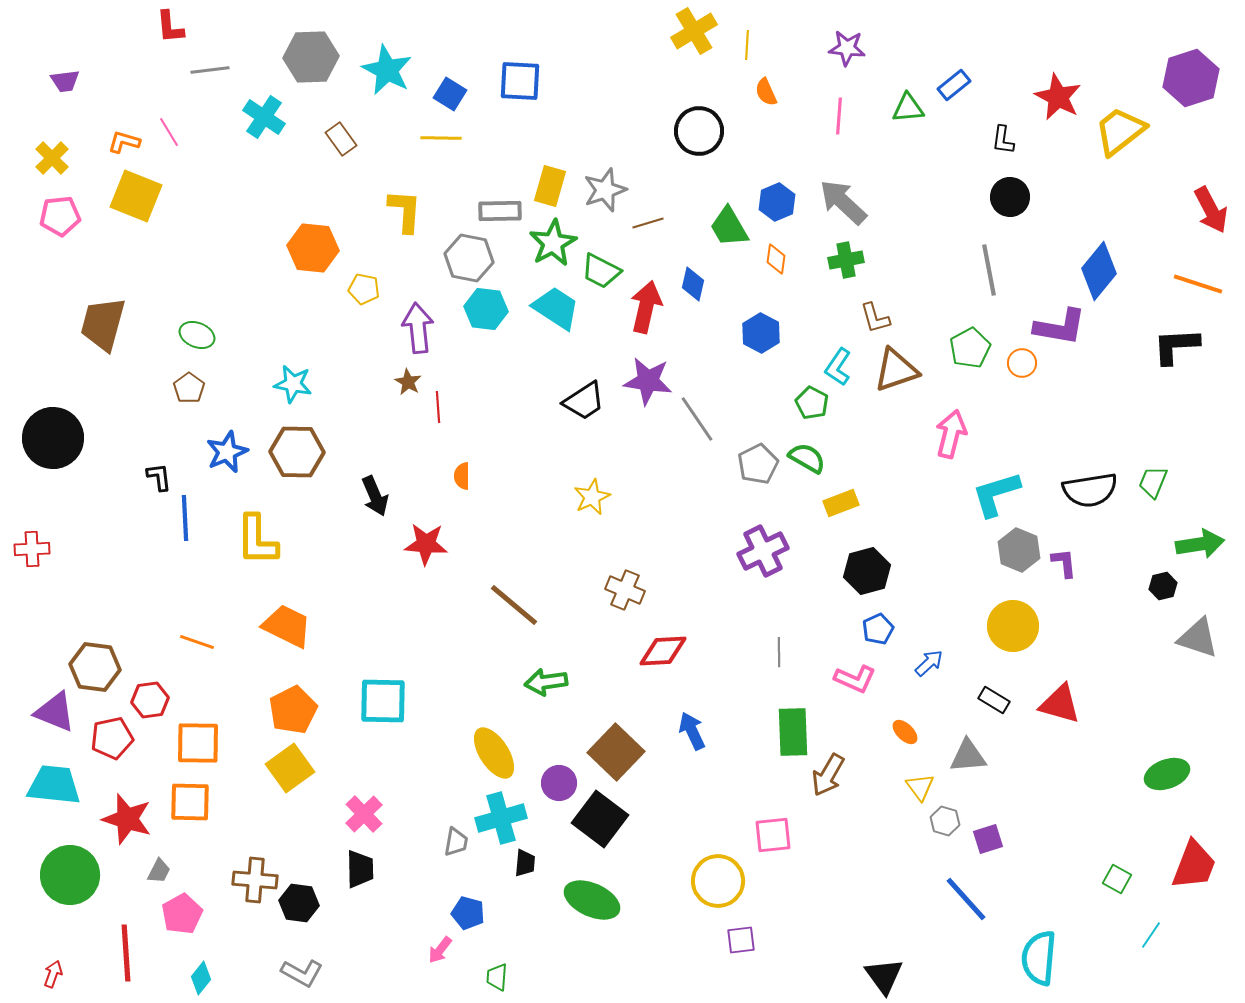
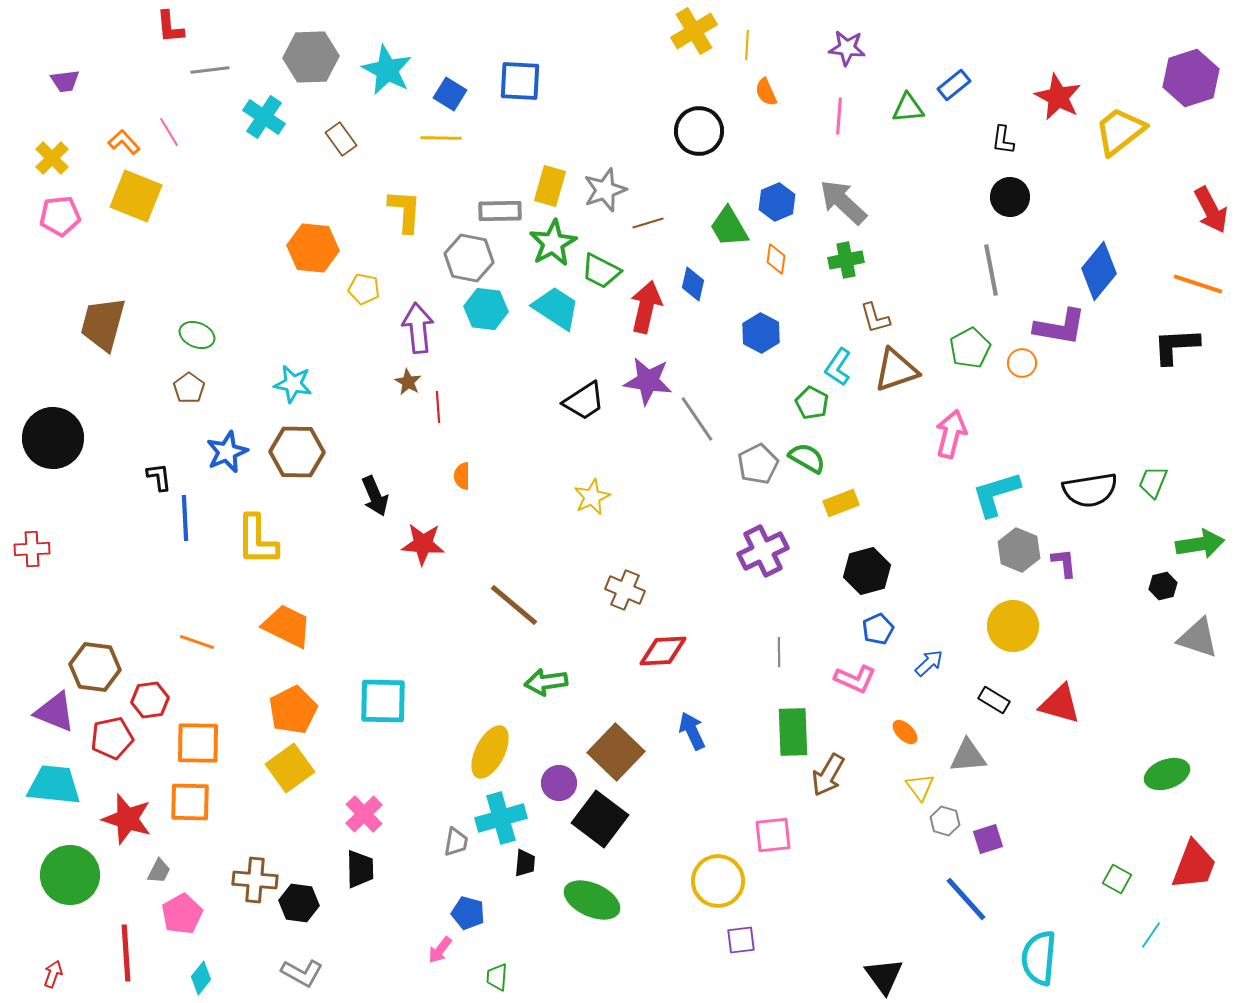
orange L-shape at (124, 142): rotated 32 degrees clockwise
gray line at (989, 270): moved 2 px right
red star at (426, 544): moved 3 px left
yellow ellipse at (494, 753): moved 4 px left, 1 px up; rotated 60 degrees clockwise
